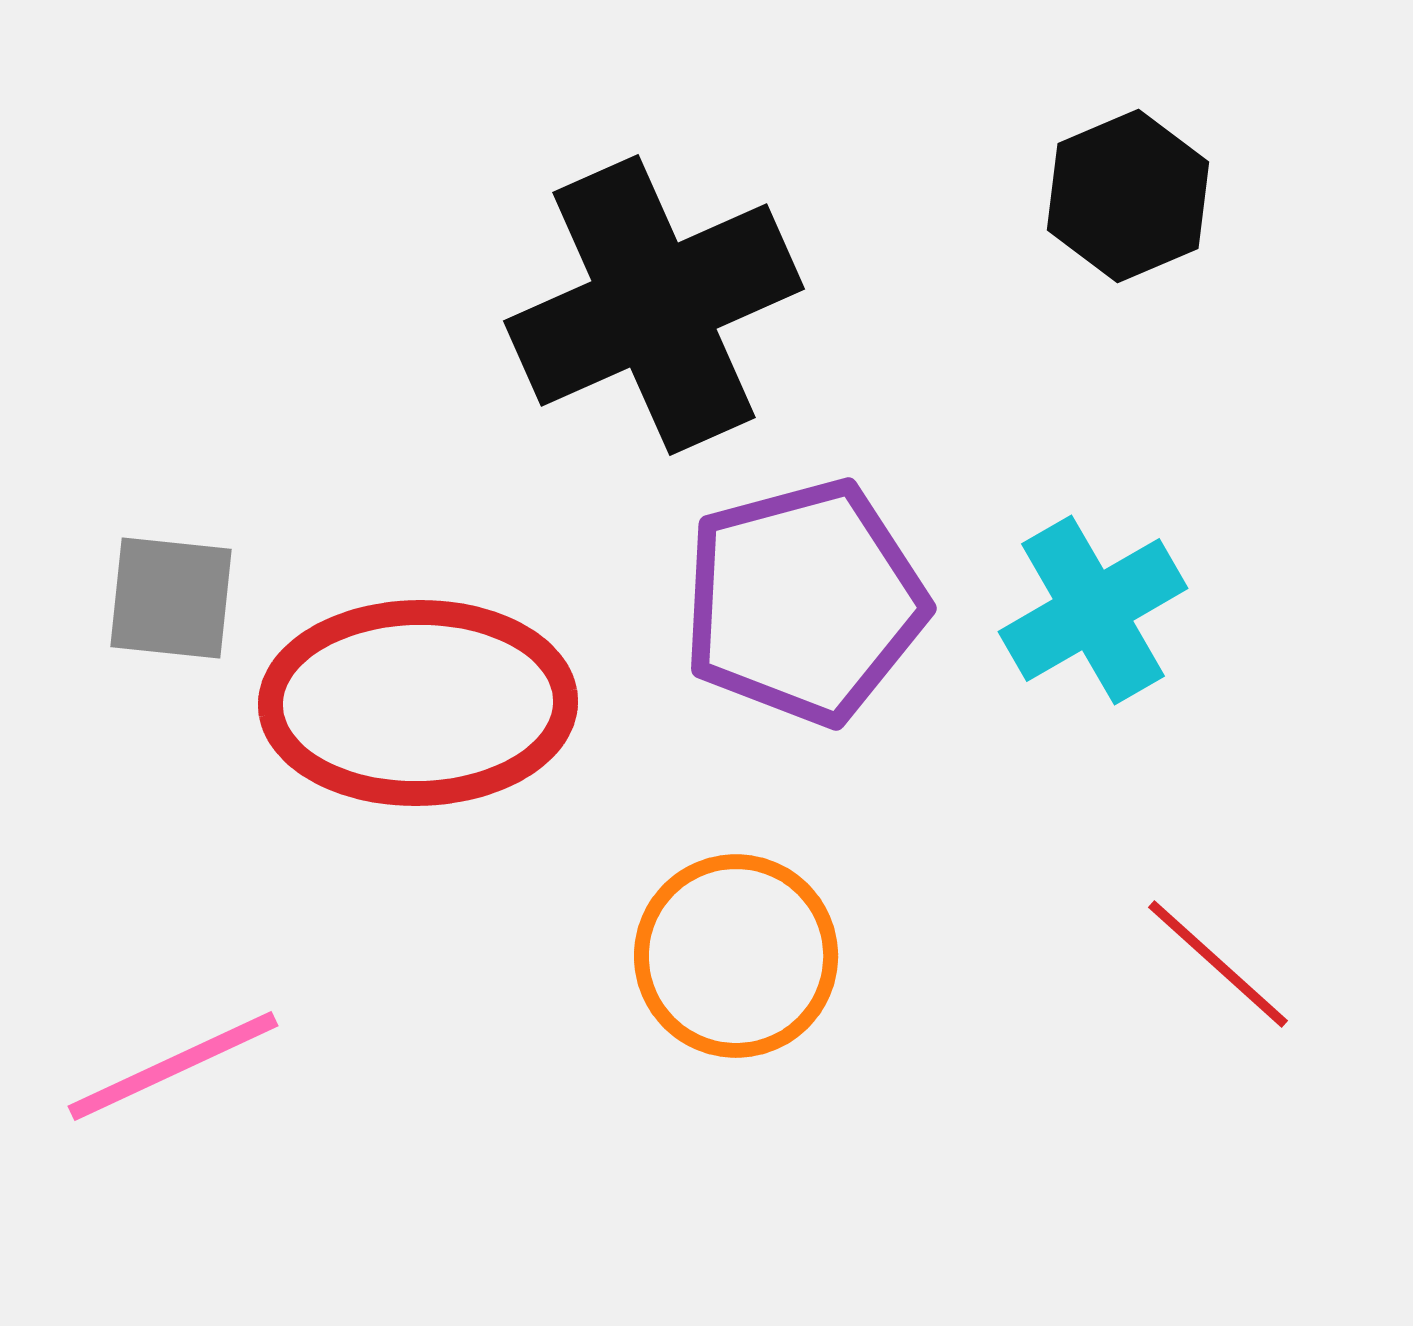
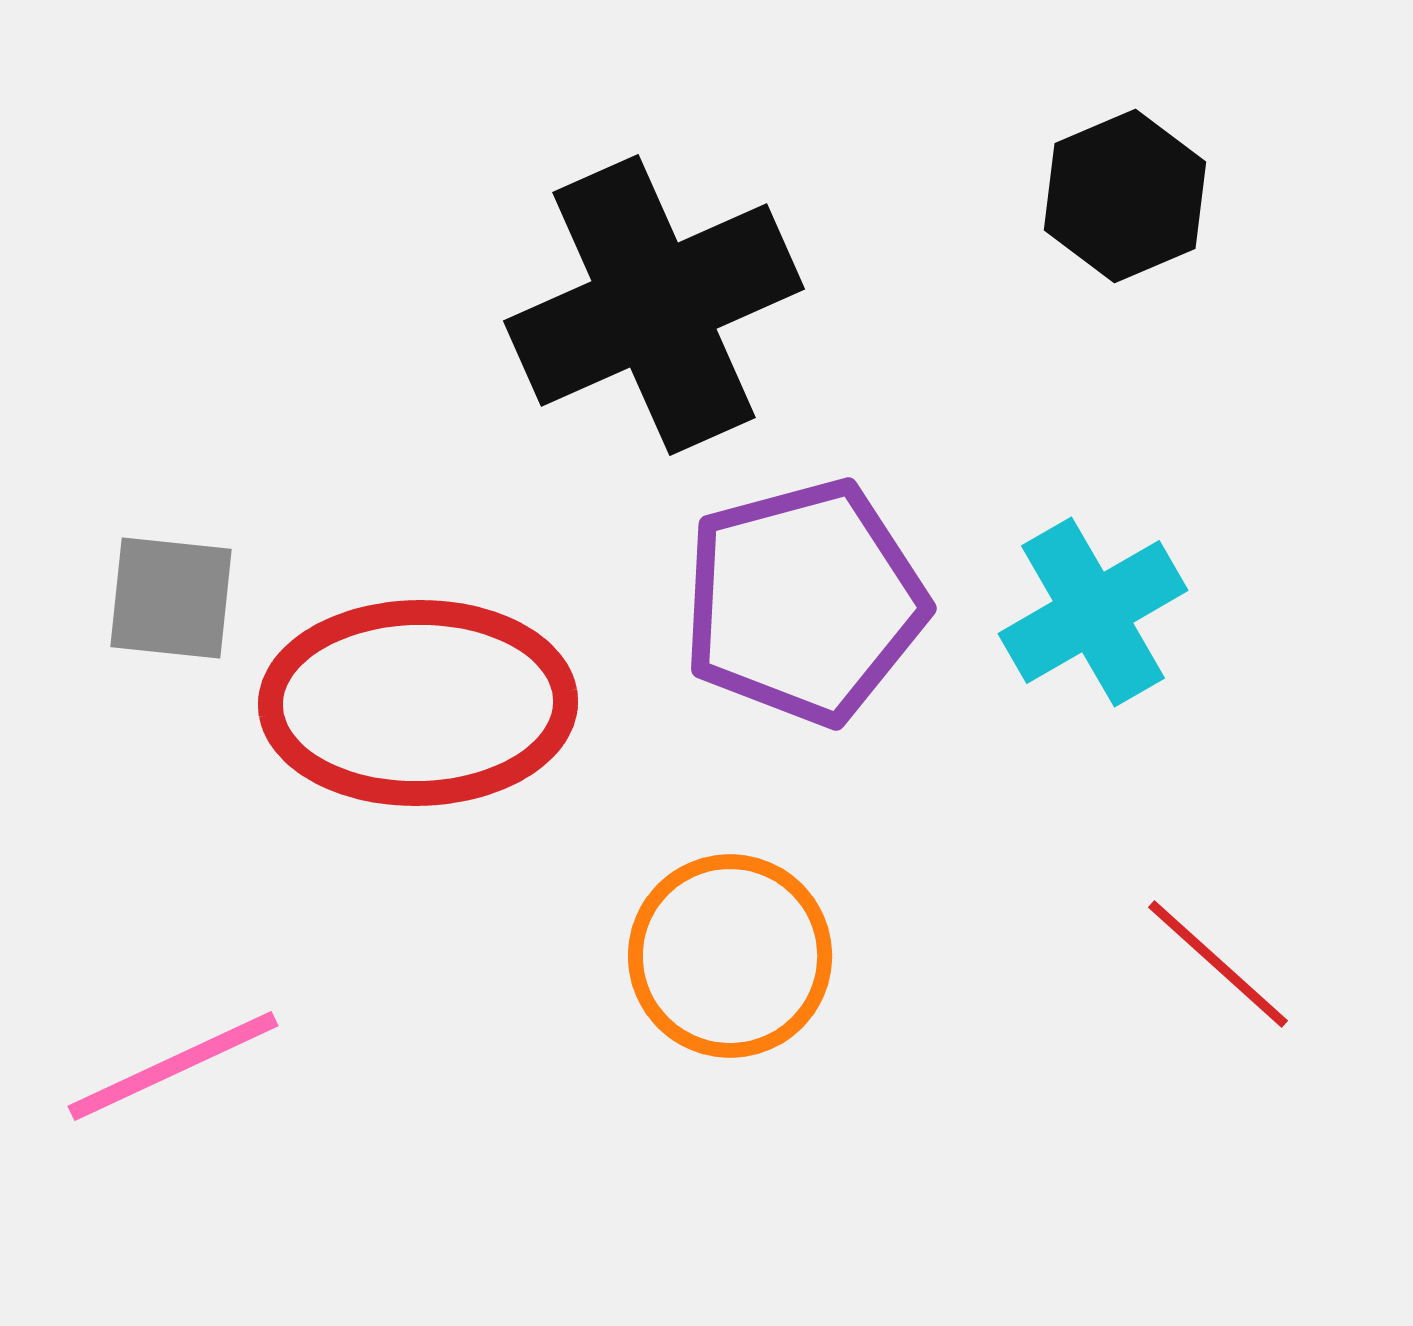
black hexagon: moved 3 px left
cyan cross: moved 2 px down
orange circle: moved 6 px left
